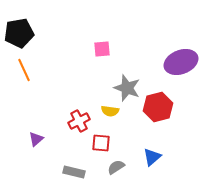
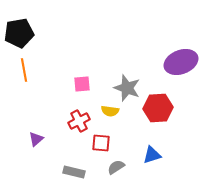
pink square: moved 20 px left, 35 px down
orange line: rotated 15 degrees clockwise
red hexagon: moved 1 px down; rotated 12 degrees clockwise
blue triangle: moved 2 px up; rotated 24 degrees clockwise
